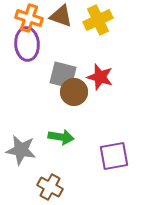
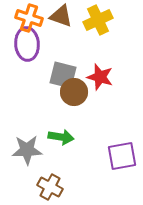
gray star: moved 6 px right; rotated 12 degrees counterclockwise
purple square: moved 8 px right
